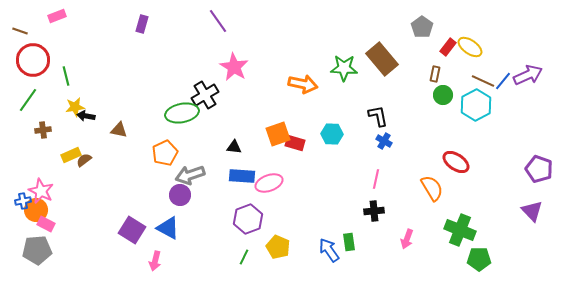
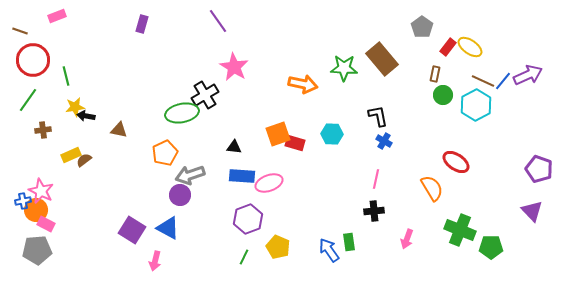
green pentagon at (479, 259): moved 12 px right, 12 px up
